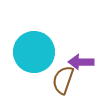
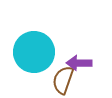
purple arrow: moved 2 px left, 1 px down
